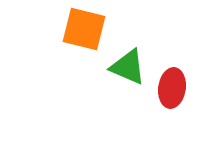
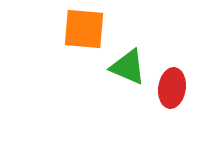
orange square: rotated 9 degrees counterclockwise
